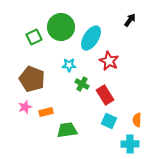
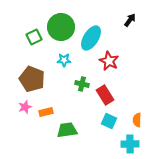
cyan star: moved 5 px left, 5 px up
green cross: rotated 16 degrees counterclockwise
